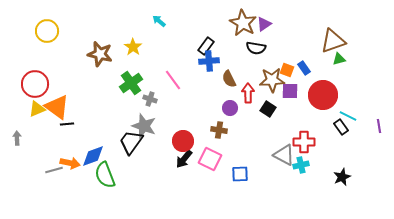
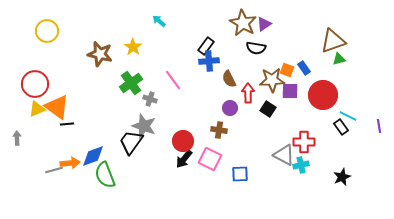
orange arrow at (70, 163): rotated 18 degrees counterclockwise
